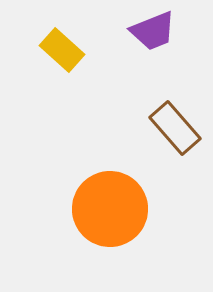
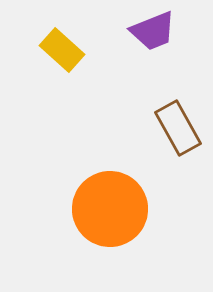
brown rectangle: moved 3 px right; rotated 12 degrees clockwise
